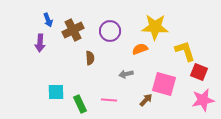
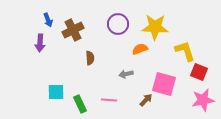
purple circle: moved 8 px right, 7 px up
